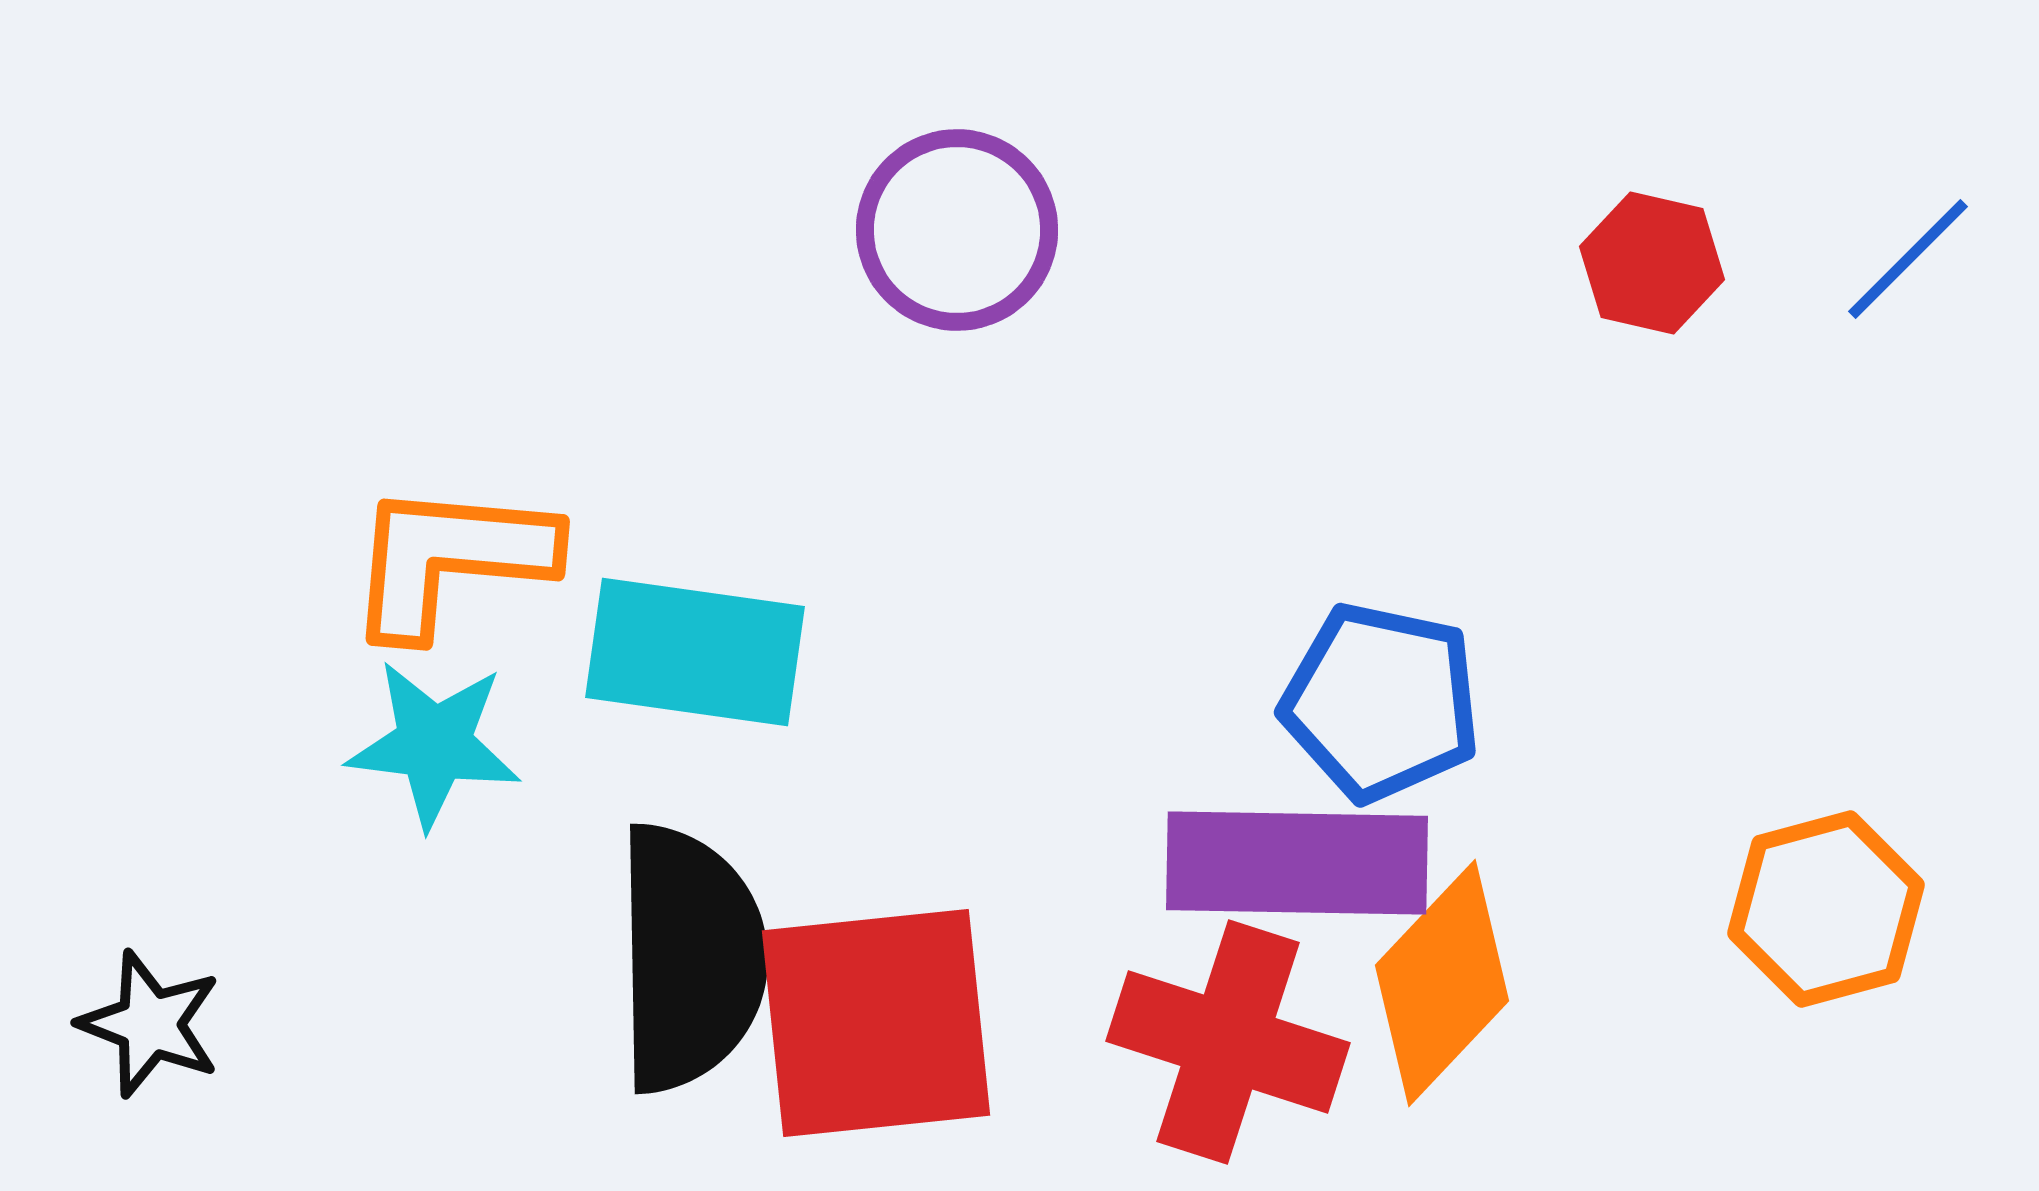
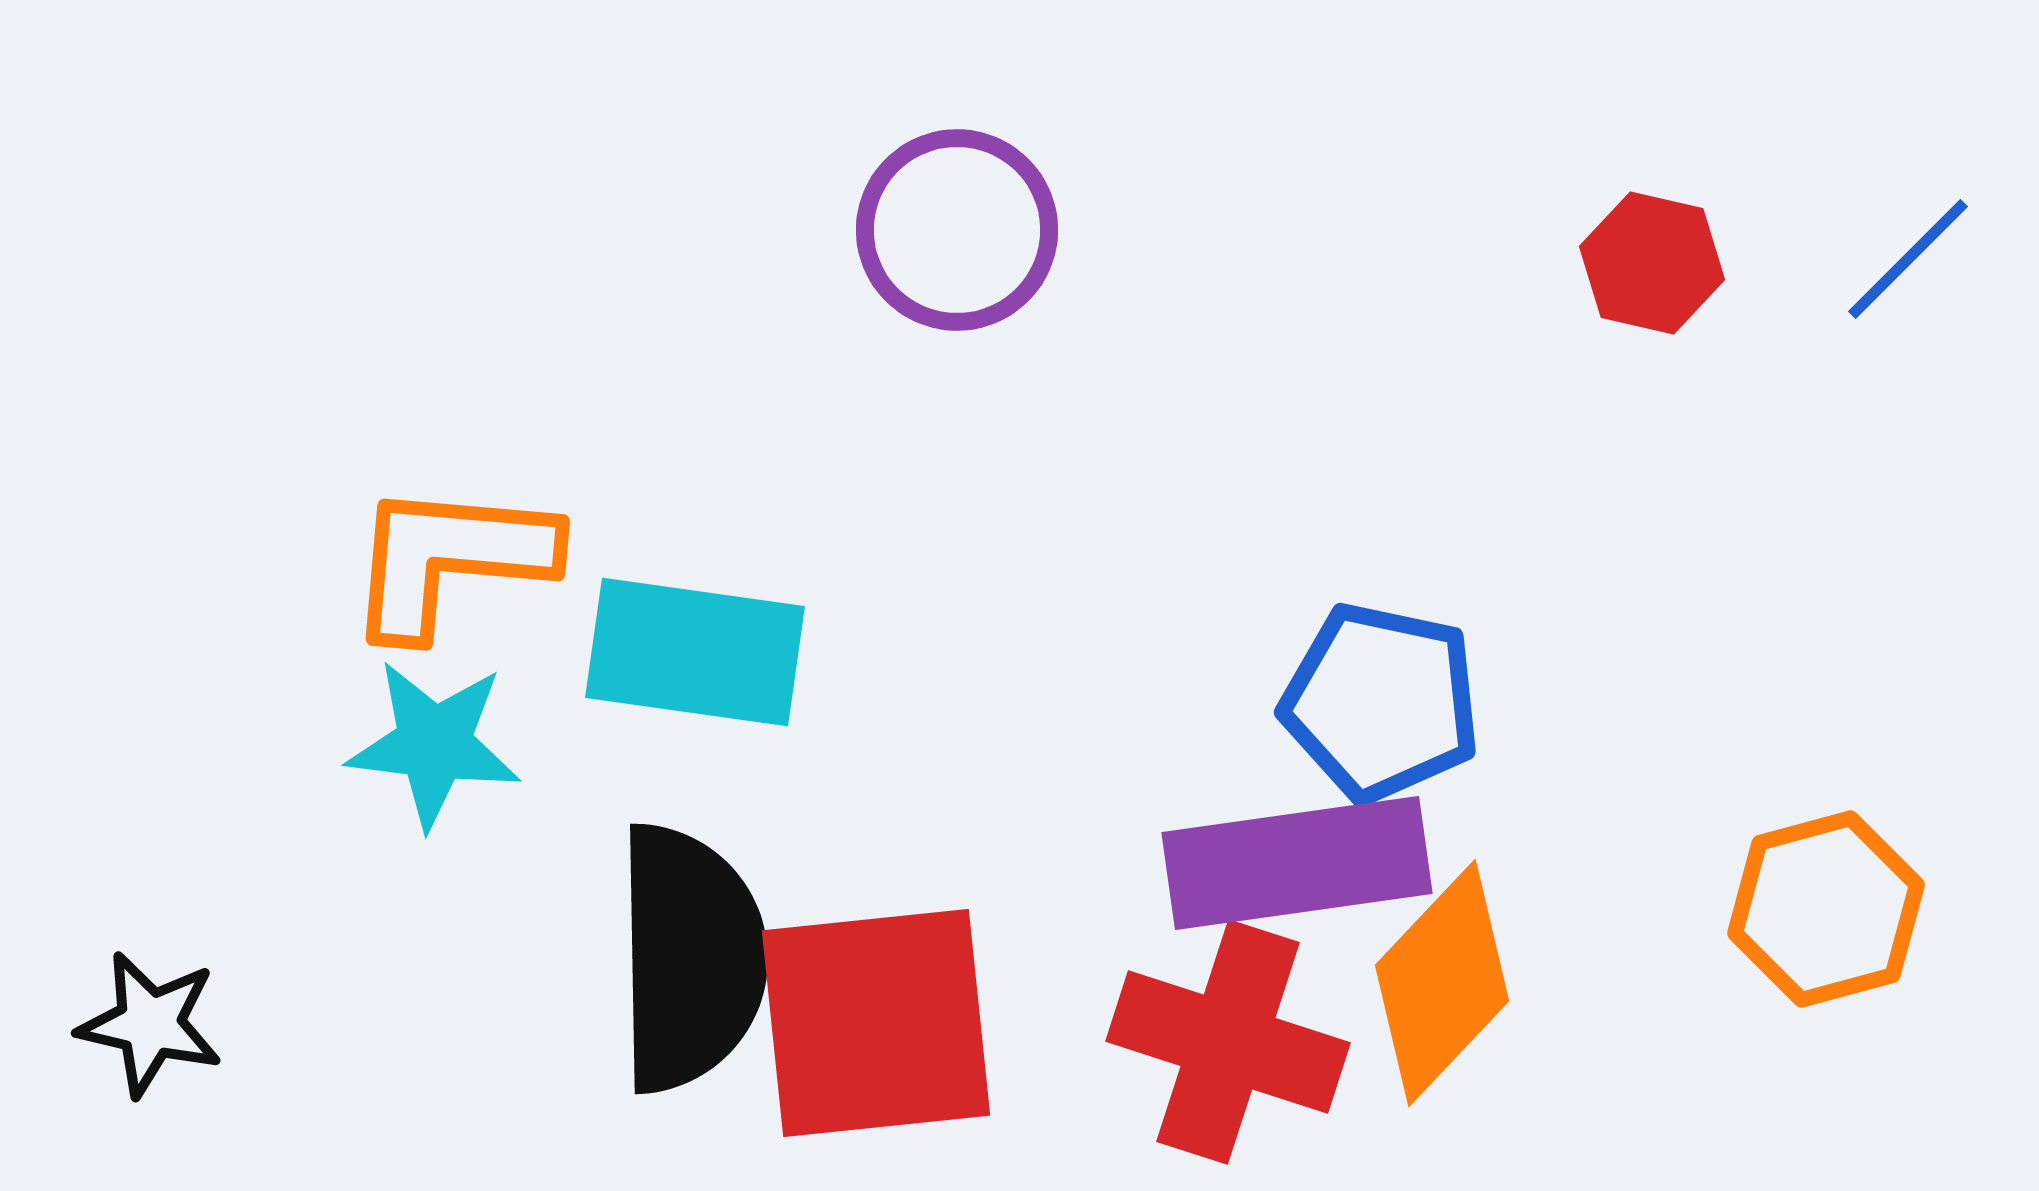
purple rectangle: rotated 9 degrees counterclockwise
black star: rotated 8 degrees counterclockwise
